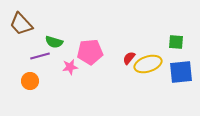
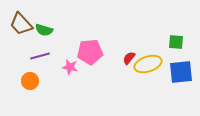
green semicircle: moved 10 px left, 12 px up
pink star: rotated 21 degrees clockwise
